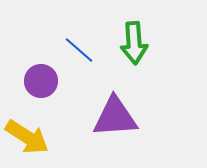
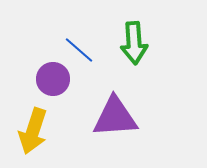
purple circle: moved 12 px right, 2 px up
yellow arrow: moved 6 px right, 6 px up; rotated 75 degrees clockwise
